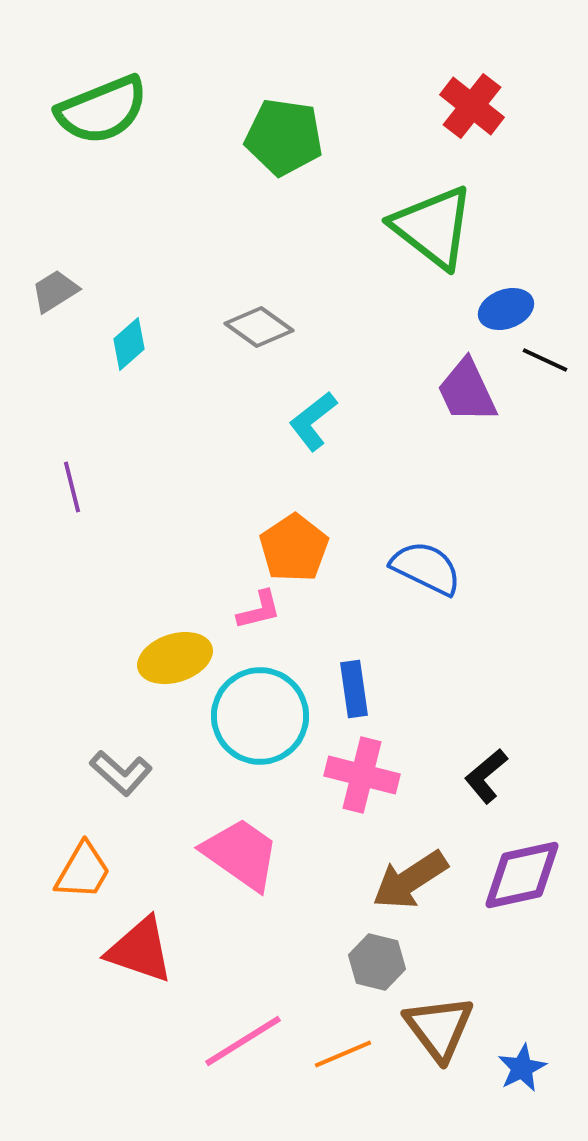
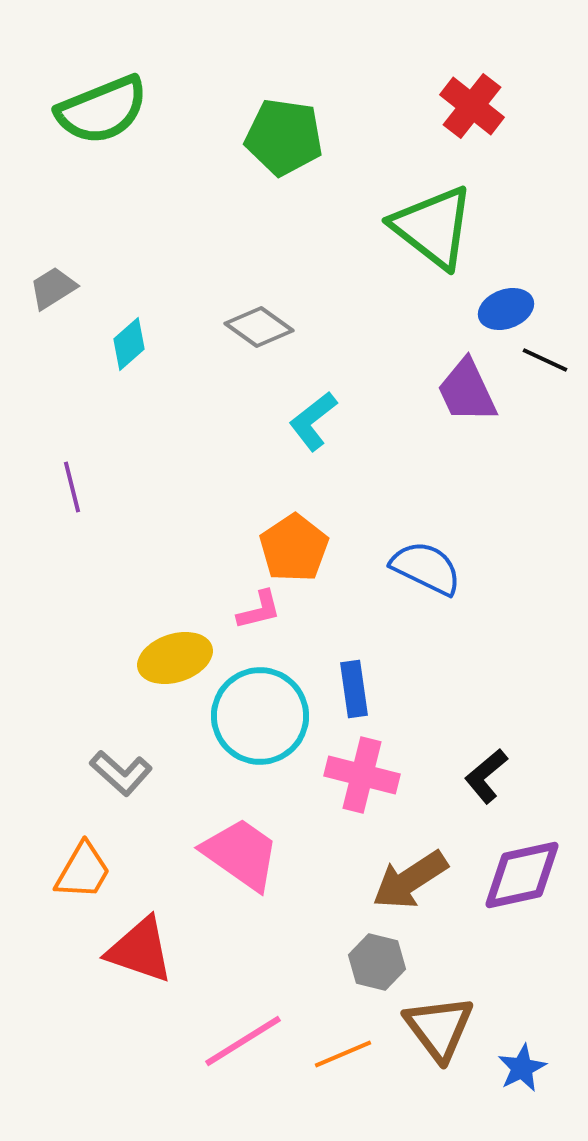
gray trapezoid: moved 2 px left, 3 px up
